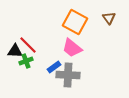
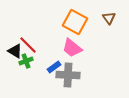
black triangle: rotated 28 degrees clockwise
